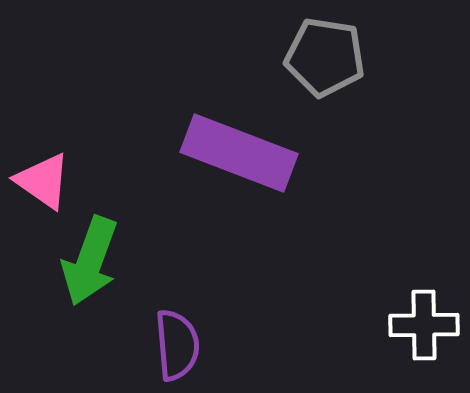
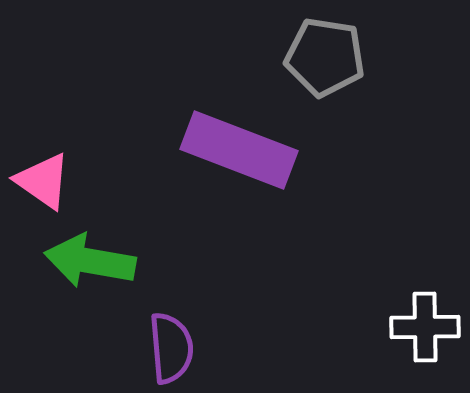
purple rectangle: moved 3 px up
green arrow: rotated 80 degrees clockwise
white cross: moved 1 px right, 2 px down
purple semicircle: moved 6 px left, 3 px down
